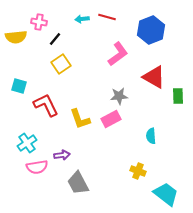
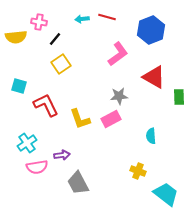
green rectangle: moved 1 px right, 1 px down
